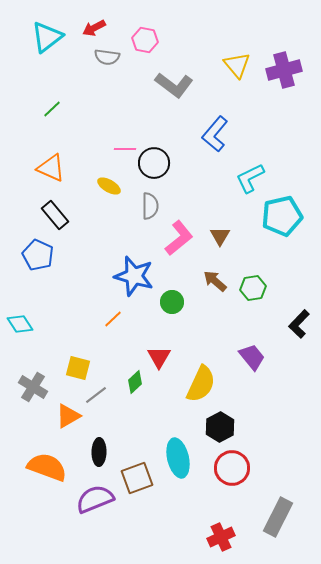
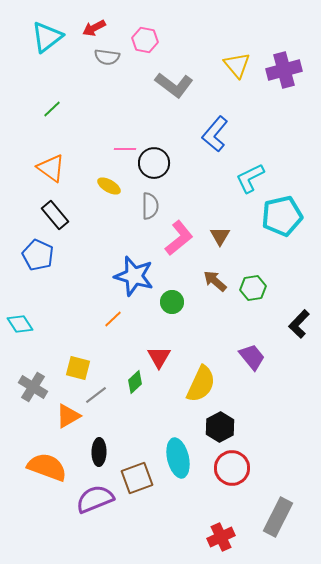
orange triangle at (51, 168): rotated 12 degrees clockwise
